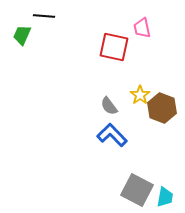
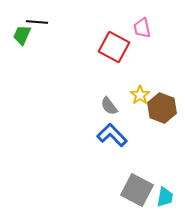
black line: moved 7 px left, 6 px down
red square: rotated 16 degrees clockwise
